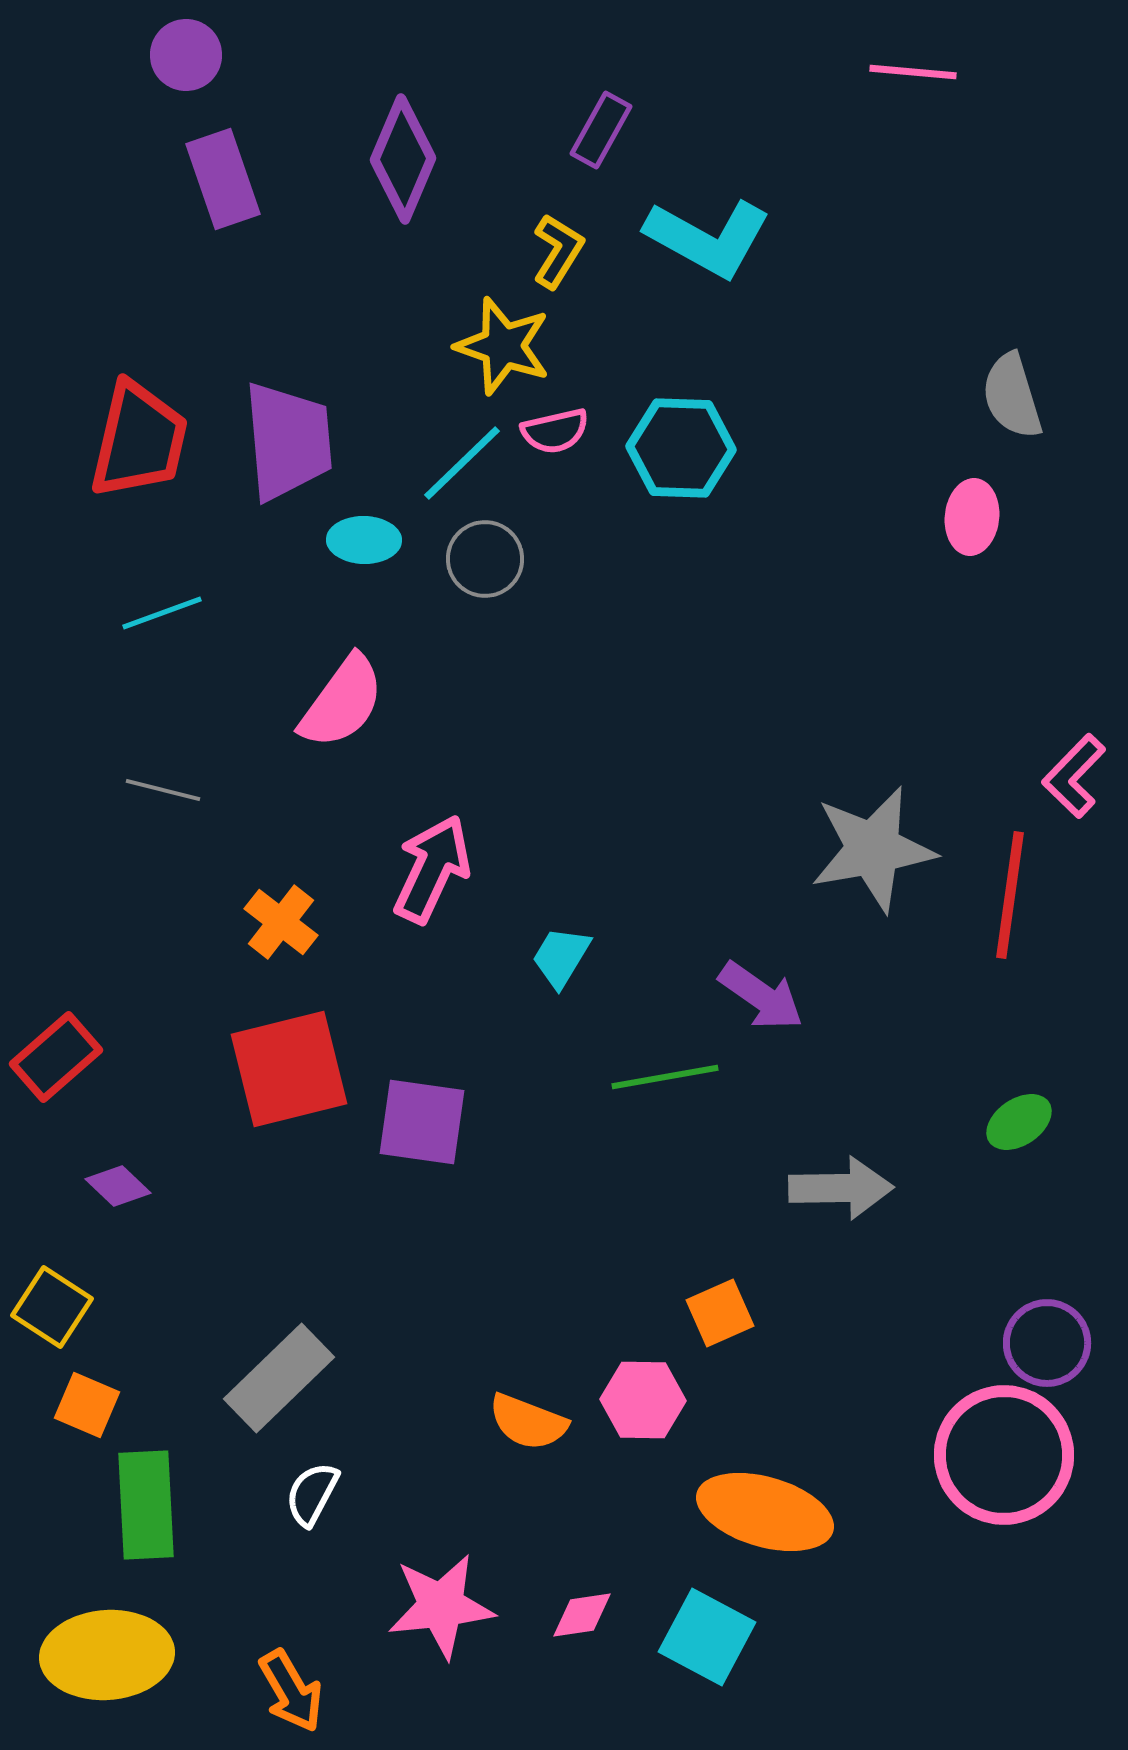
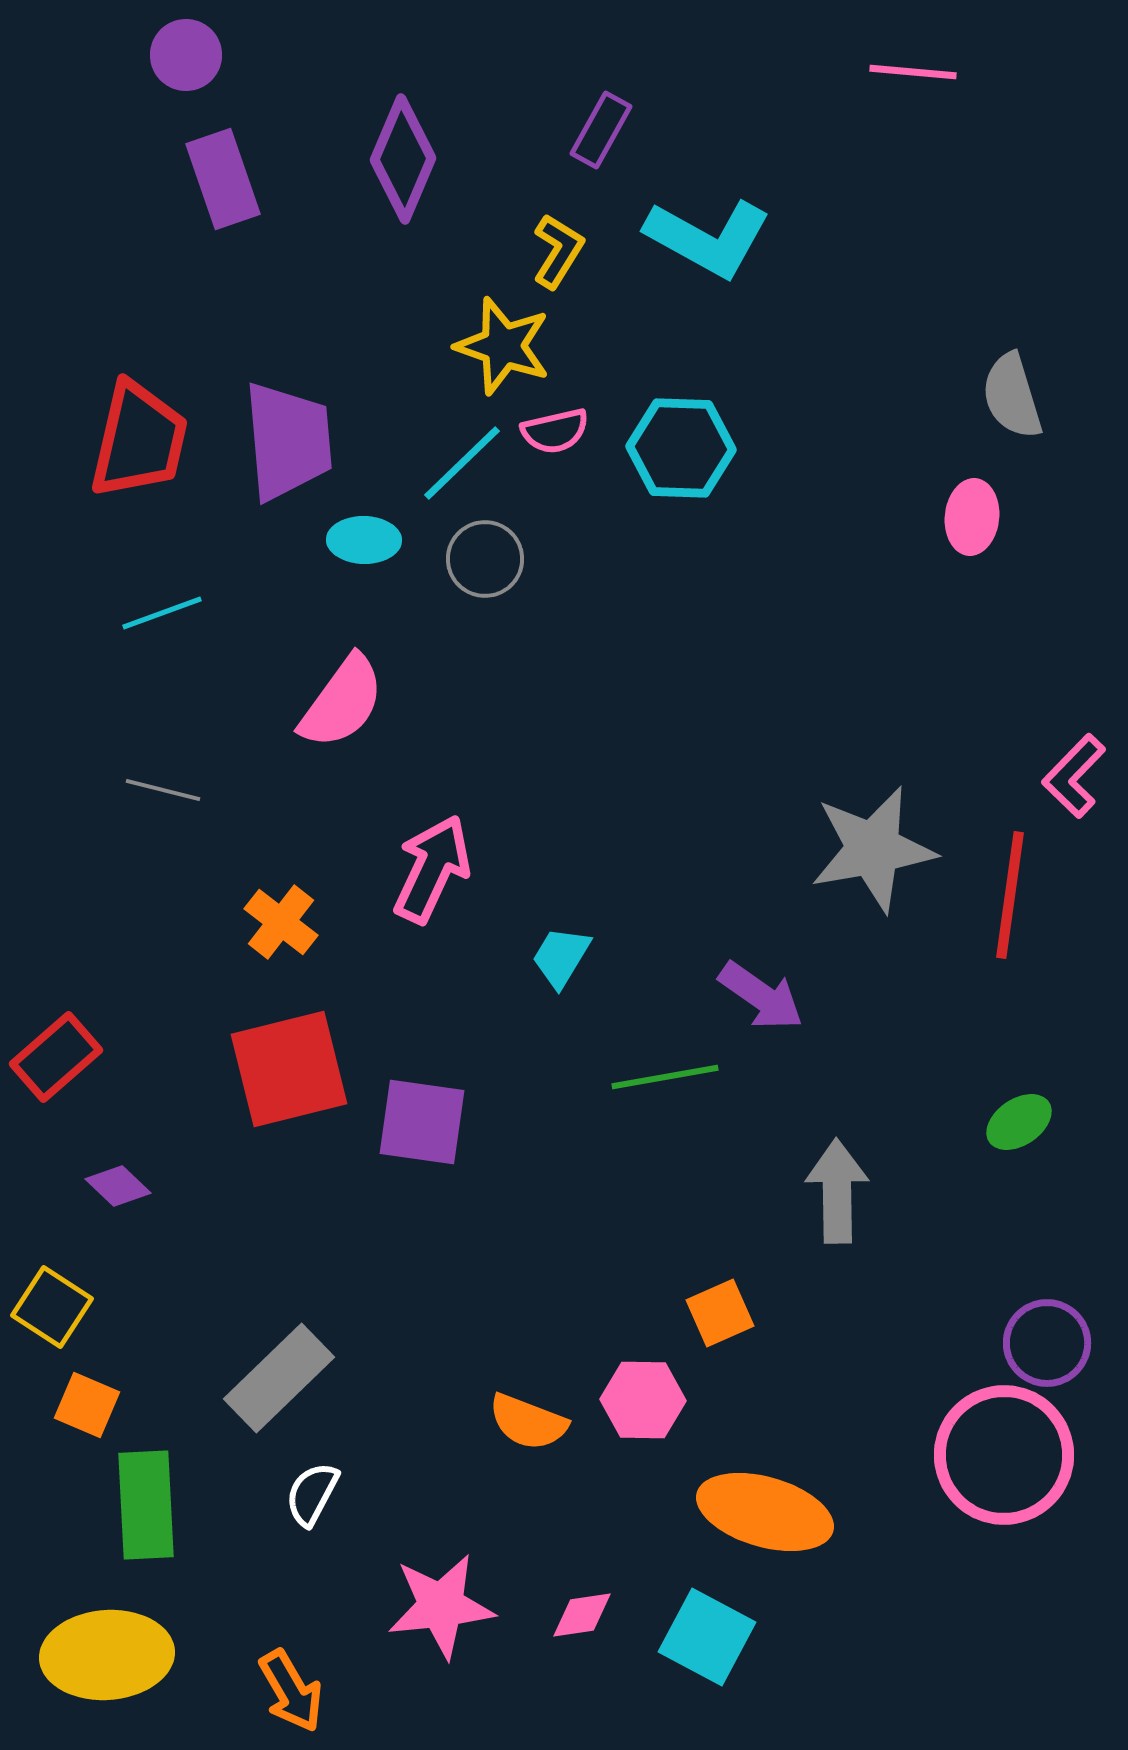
gray arrow at (841, 1188): moved 4 px left, 3 px down; rotated 90 degrees counterclockwise
